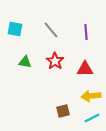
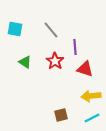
purple line: moved 11 px left, 15 px down
green triangle: rotated 24 degrees clockwise
red triangle: rotated 18 degrees clockwise
brown square: moved 2 px left, 4 px down
